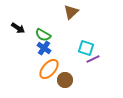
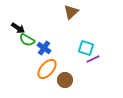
green semicircle: moved 16 px left, 5 px down
orange ellipse: moved 2 px left
